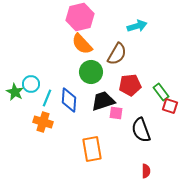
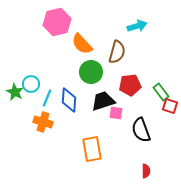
pink hexagon: moved 23 px left, 5 px down
brown semicircle: moved 2 px up; rotated 15 degrees counterclockwise
